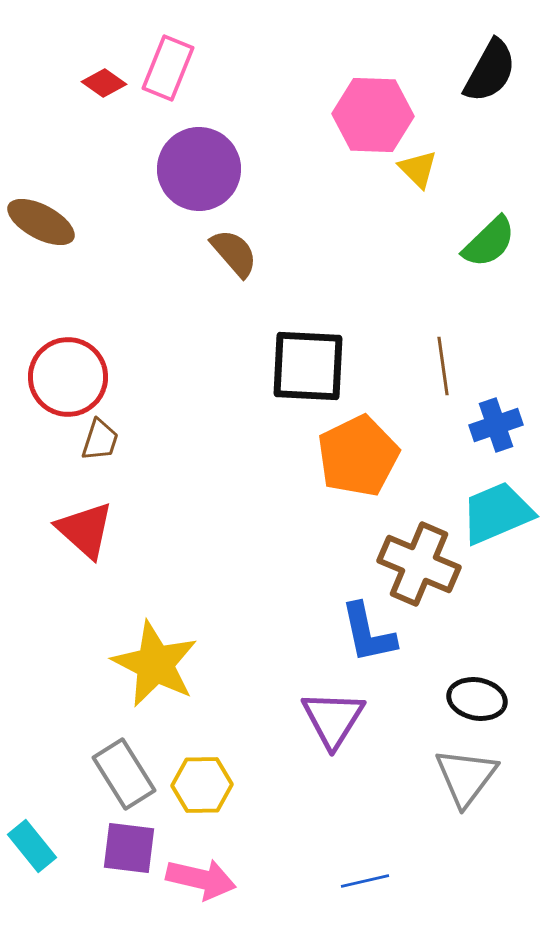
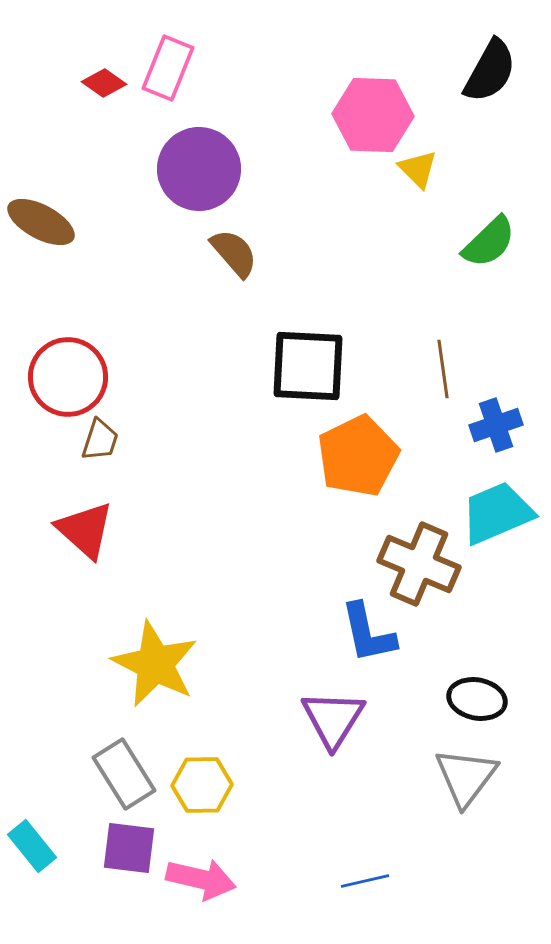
brown line: moved 3 px down
